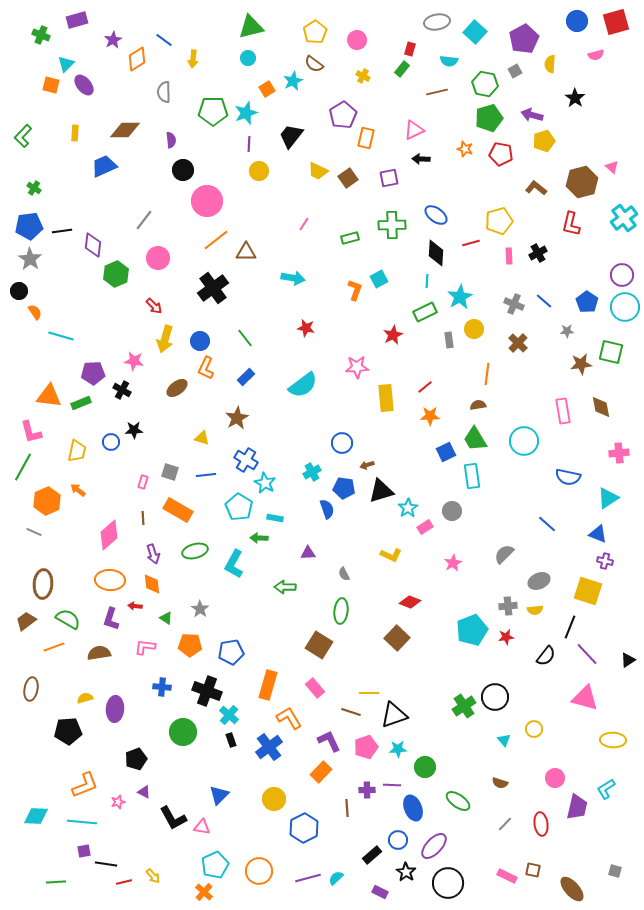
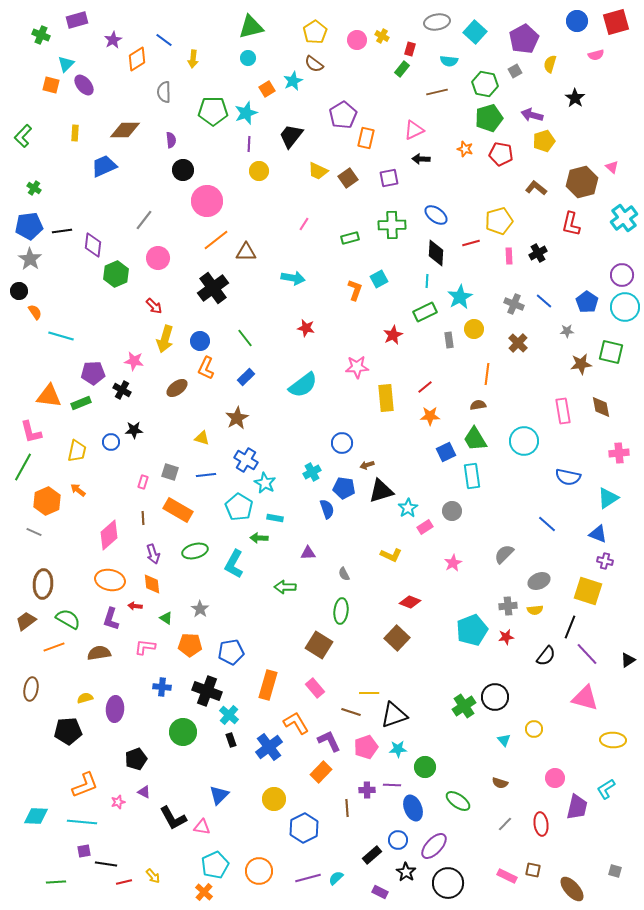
yellow semicircle at (550, 64): rotated 12 degrees clockwise
yellow cross at (363, 76): moved 19 px right, 40 px up
orange ellipse at (110, 580): rotated 8 degrees clockwise
orange L-shape at (289, 718): moved 7 px right, 5 px down
